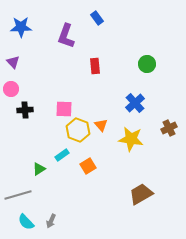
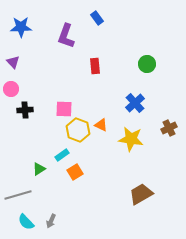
orange triangle: rotated 24 degrees counterclockwise
orange square: moved 13 px left, 6 px down
